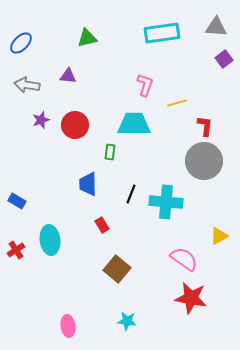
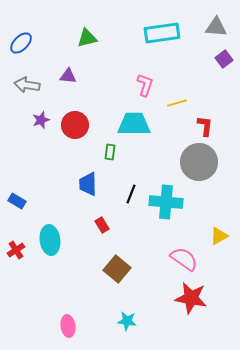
gray circle: moved 5 px left, 1 px down
